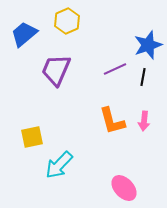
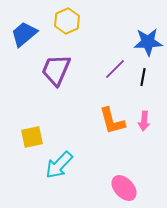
blue star: moved 3 px up; rotated 16 degrees clockwise
purple line: rotated 20 degrees counterclockwise
